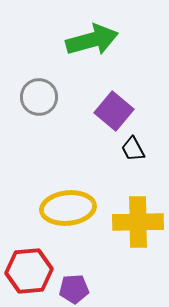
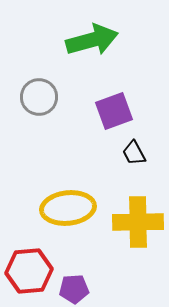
purple square: rotated 30 degrees clockwise
black trapezoid: moved 1 px right, 4 px down
